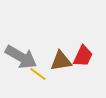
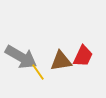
yellow line: moved 2 px up; rotated 18 degrees clockwise
